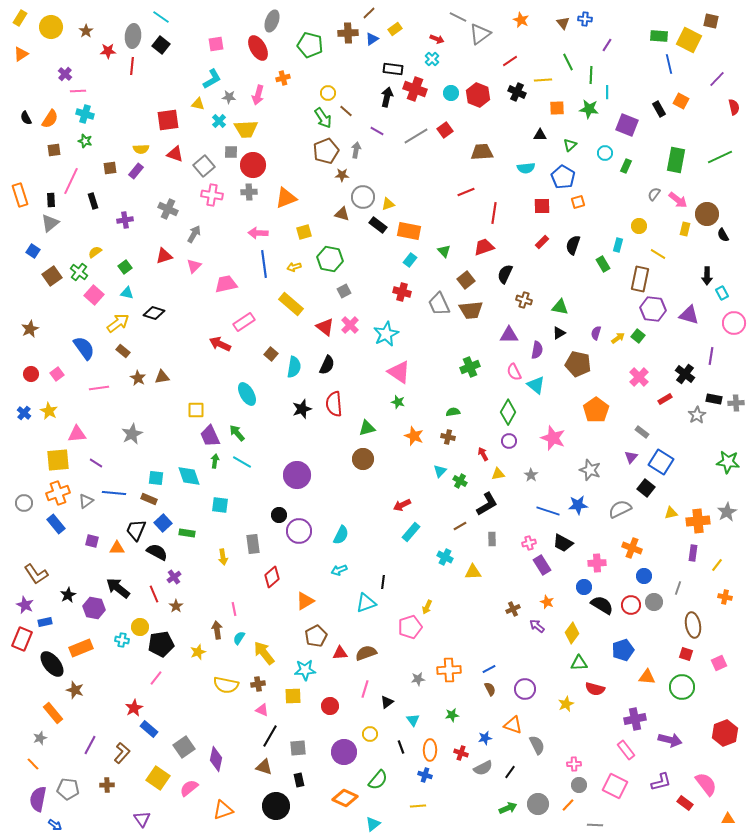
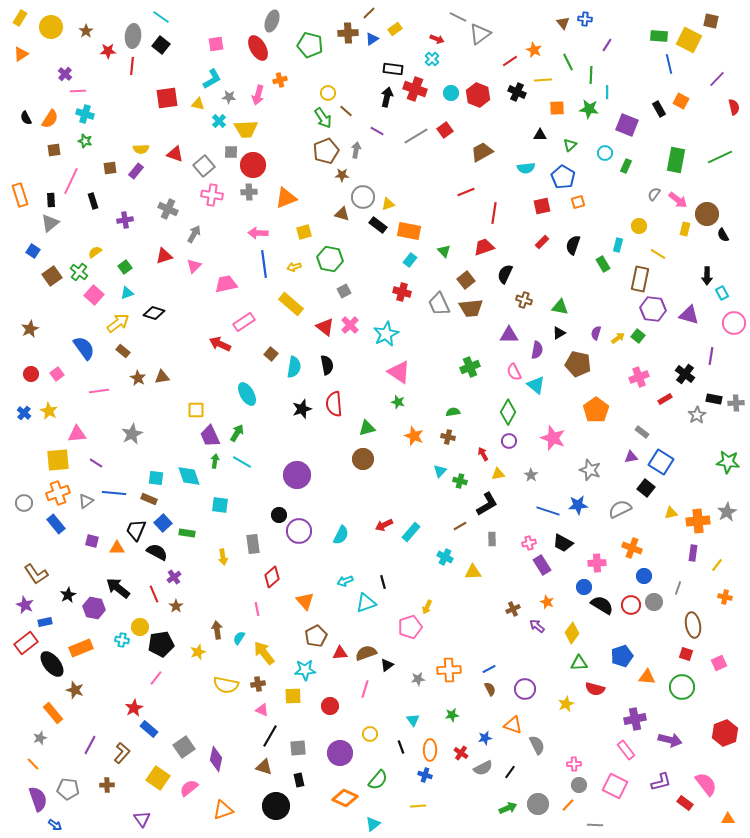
orange star at (521, 20): moved 13 px right, 30 px down
orange cross at (283, 78): moved 3 px left, 2 px down
red square at (168, 120): moved 1 px left, 22 px up
brown trapezoid at (482, 152): rotated 25 degrees counterclockwise
red square at (542, 206): rotated 12 degrees counterclockwise
cyan triangle at (127, 293): rotated 32 degrees counterclockwise
brown trapezoid at (471, 310): moved 2 px up
black semicircle at (327, 365): rotated 36 degrees counterclockwise
pink cross at (639, 377): rotated 24 degrees clockwise
pink line at (99, 388): moved 3 px down
green arrow at (237, 433): rotated 72 degrees clockwise
purple triangle at (631, 457): rotated 40 degrees clockwise
green cross at (460, 481): rotated 16 degrees counterclockwise
red arrow at (402, 505): moved 18 px left, 20 px down
cyan arrow at (339, 570): moved 6 px right, 11 px down
black line at (383, 582): rotated 24 degrees counterclockwise
orange triangle at (305, 601): rotated 42 degrees counterclockwise
pink line at (234, 609): moved 23 px right
red rectangle at (22, 639): moved 4 px right, 4 px down; rotated 30 degrees clockwise
blue pentagon at (623, 650): moved 1 px left, 6 px down
black triangle at (387, 702): moved 37 px up
purple circle at (344, 752): moved 4 px left, 1 px down
red cross at (461, 753): rotated 16 degrees clockwise
purple semicircle at (38, 799): rotated 150 degrees clockwise
